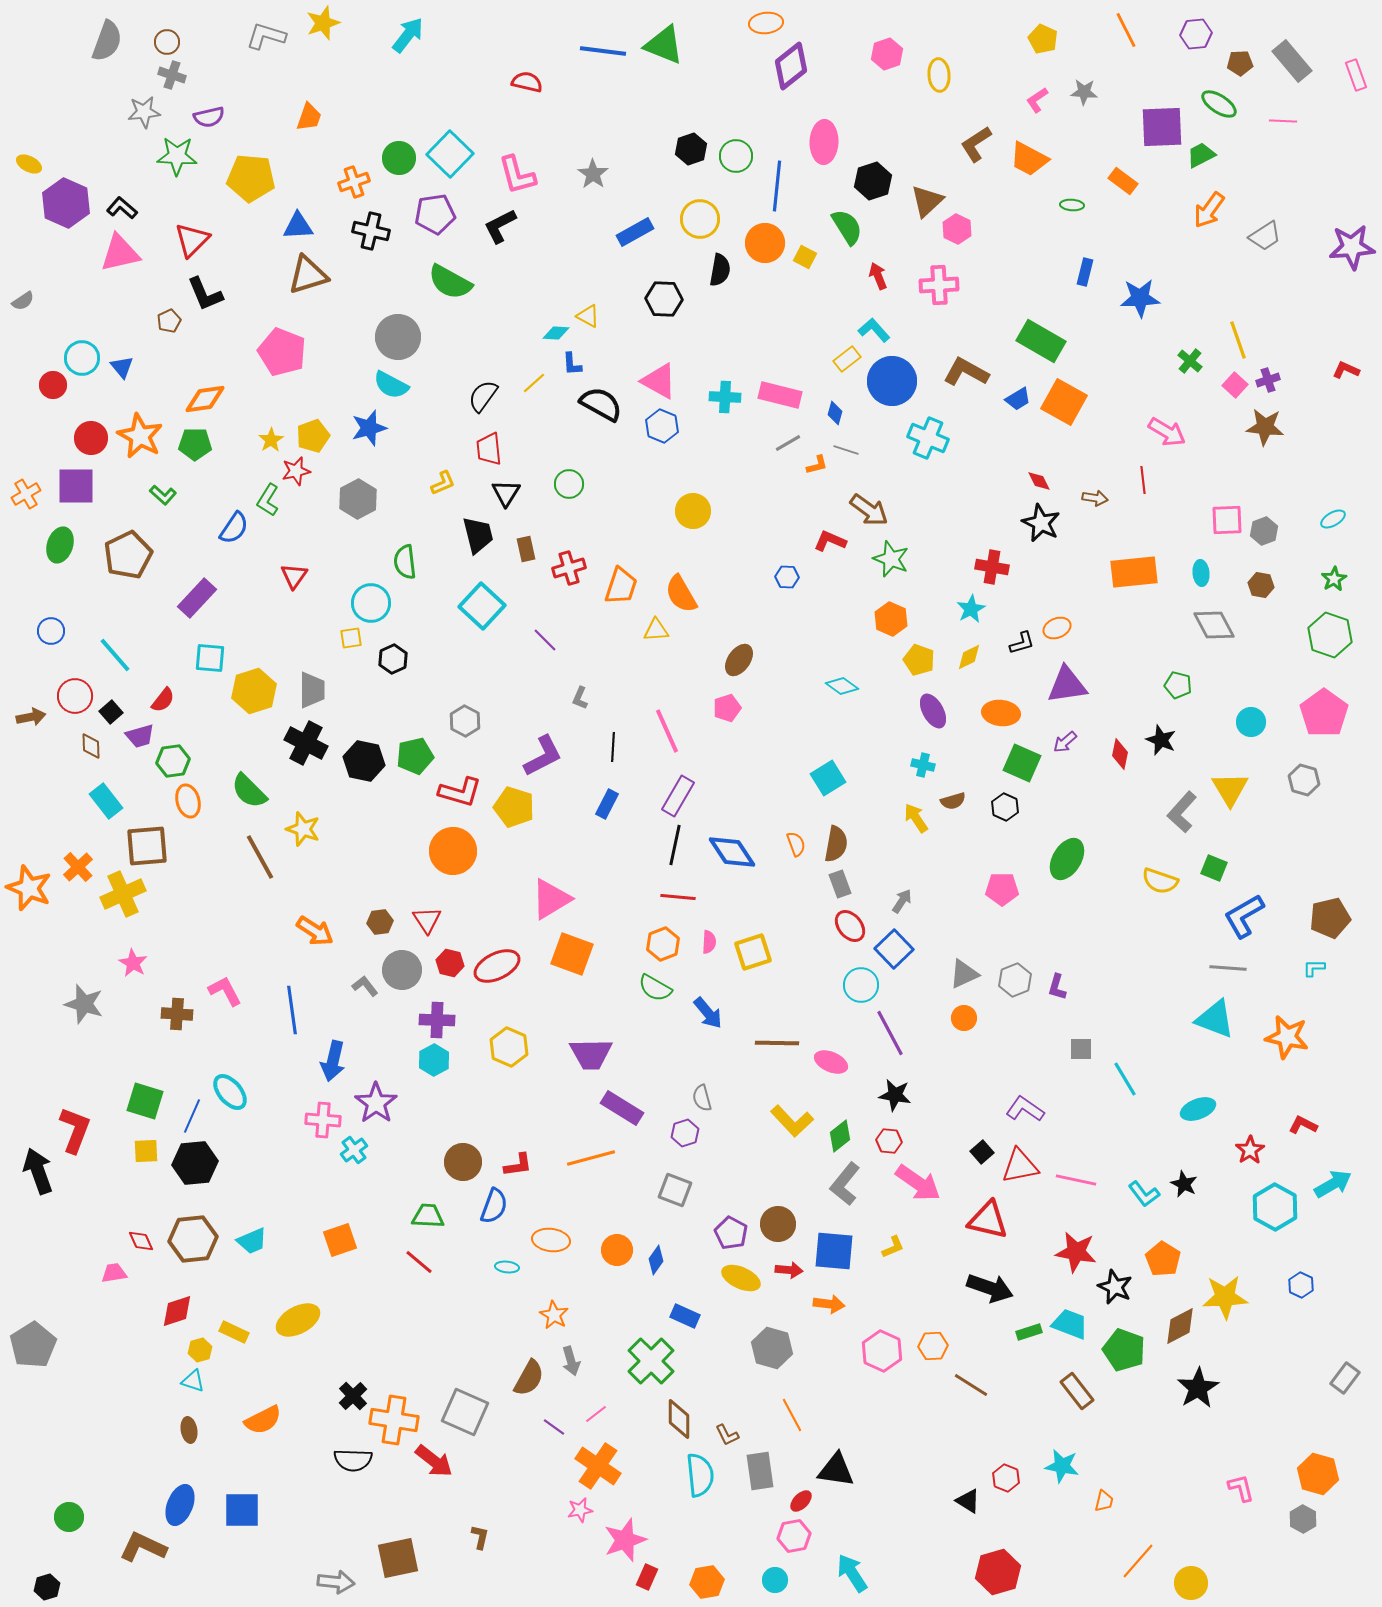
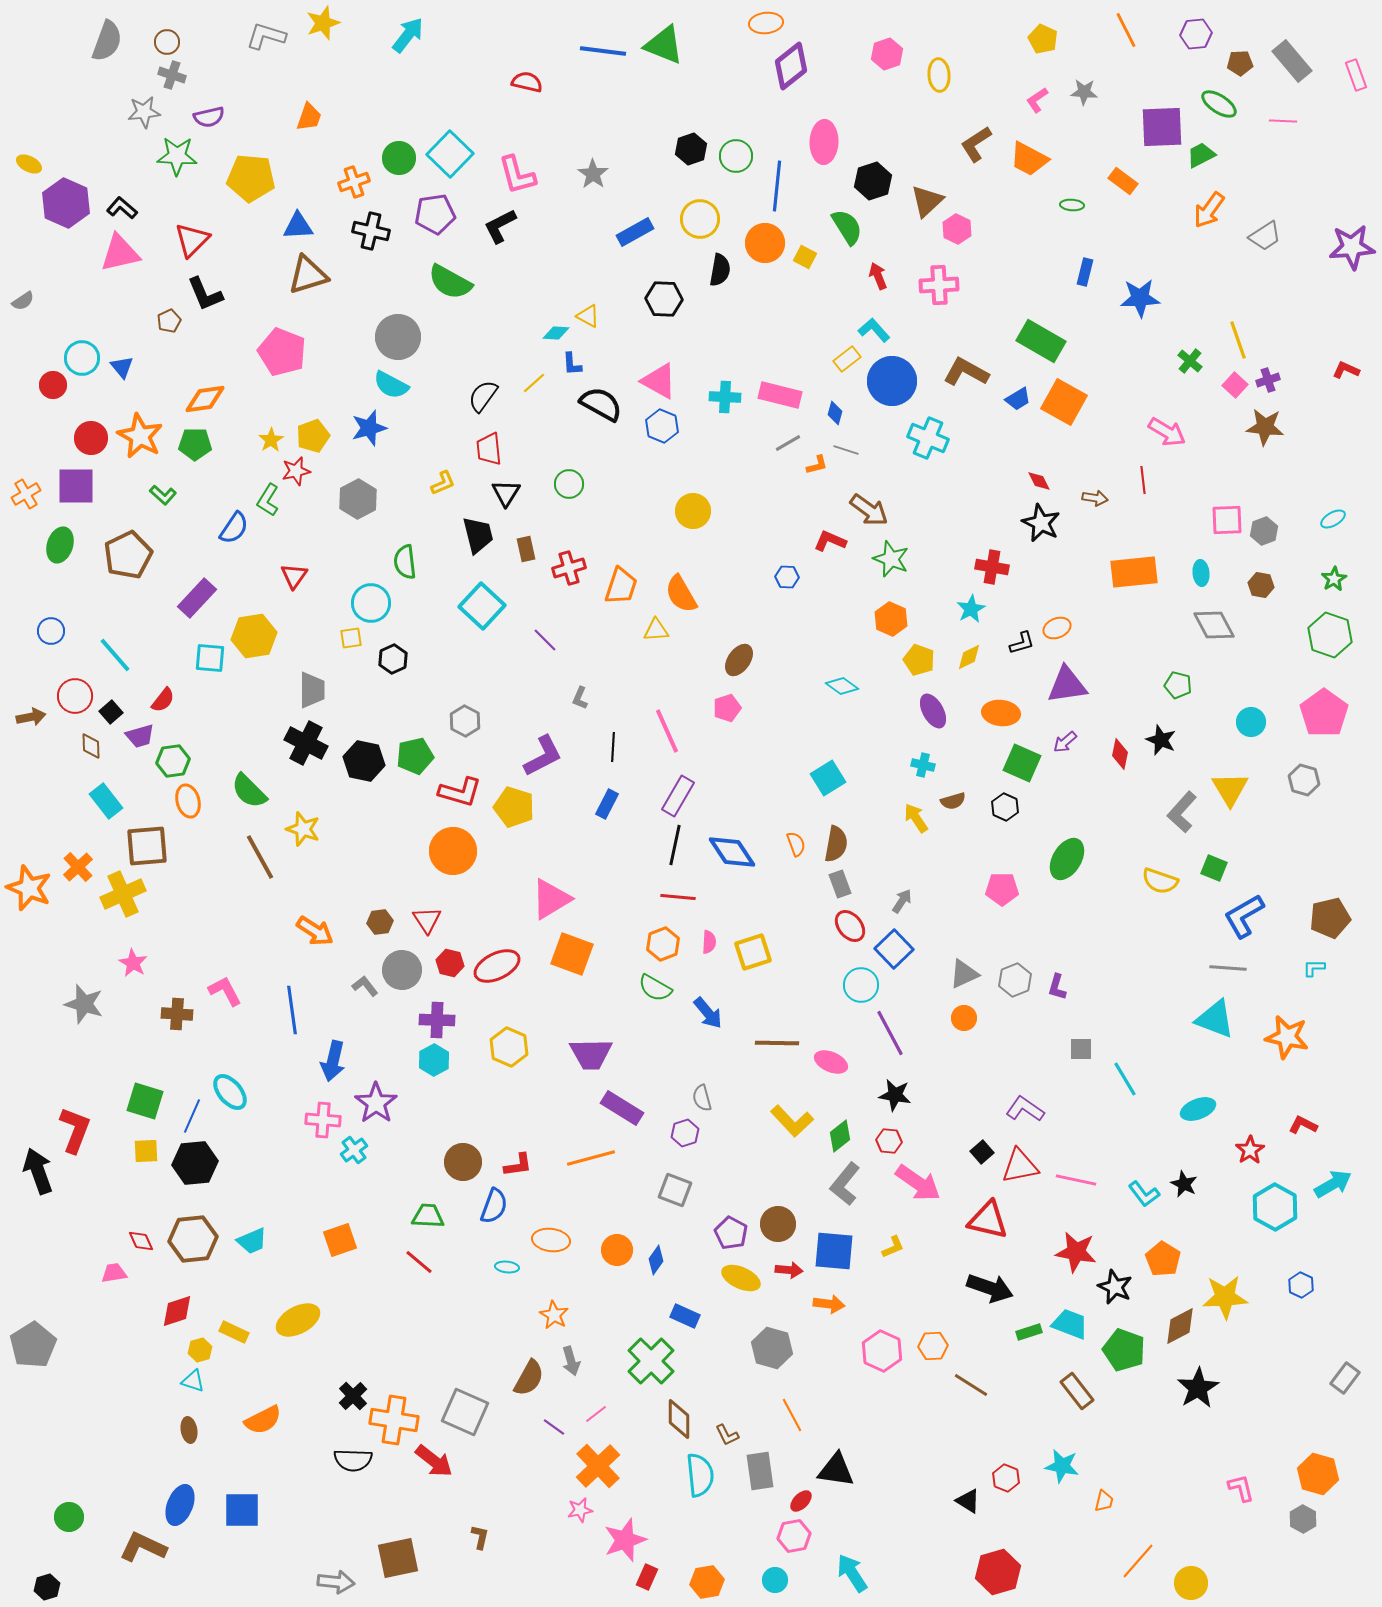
yellow hexagon at (254, 691): moved 55 px up; rotated 9 degrees clockwise
orange cross at (598, 1466): rotated 12 degrees clockwise
